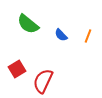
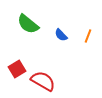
red semicircle: rotated 95 degrees clockwise
